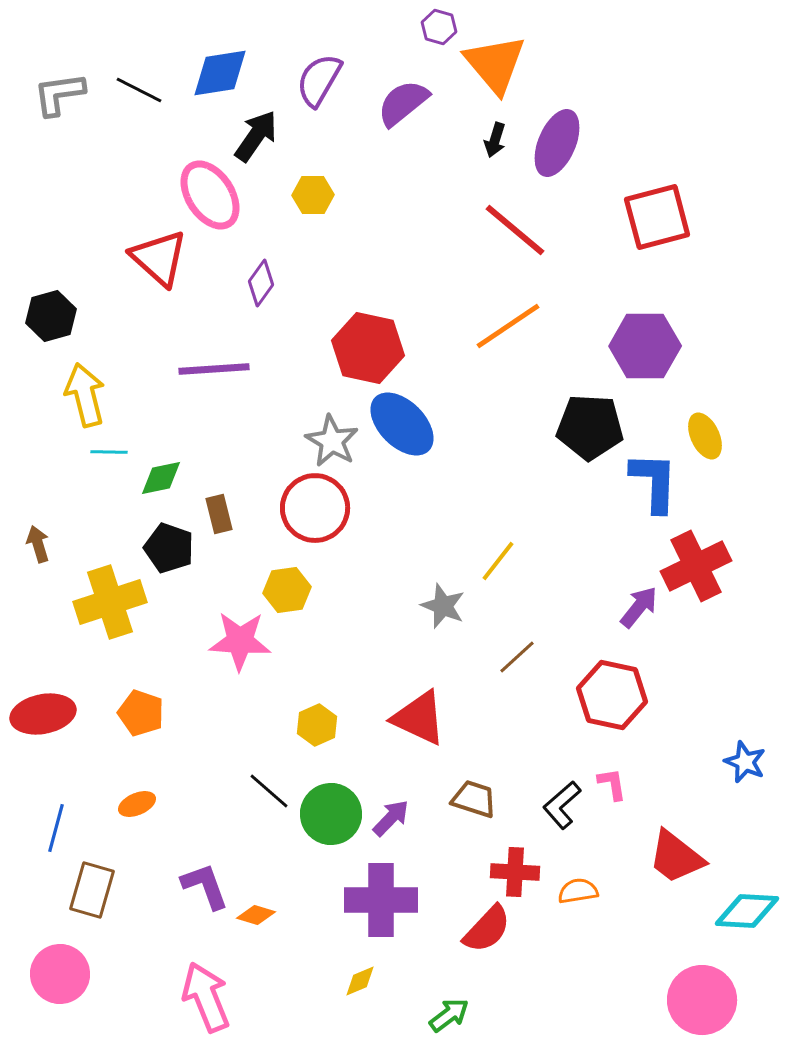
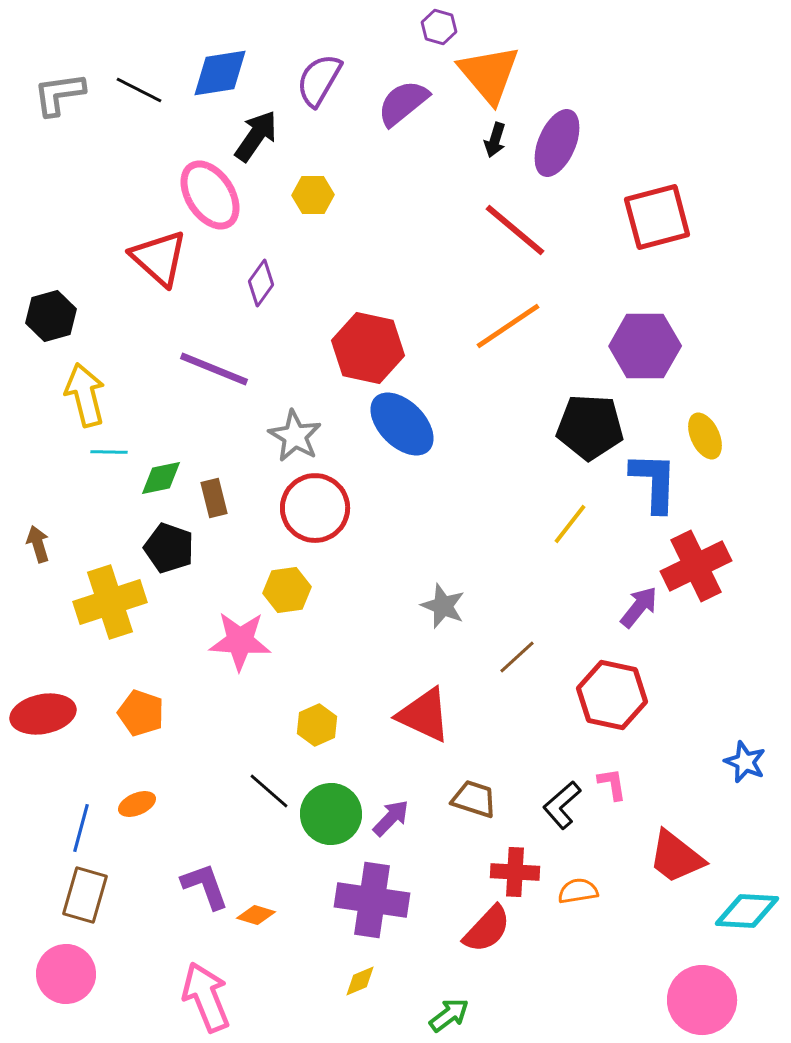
orange triangle at (495, 64): moved 6 px left, 10 px down
purple line at (214, 369): rotated 26 degrees clockwise
gray star at (332, 441): moved 37 px left, 5 px up
brown rectangle at (219, 514): moved 5 px left, 16 px up
yellow line at (498, 561): moved 72 px right, 37 px up
red triangle at (419, 718): moved 5 px right, 3 px up
blue line at (56, 828): moved 25 px right
brown rectangle at (92, 890): moved 7 px left, 5 px down
purple cross at (381, 900): moved 9 px left; rotated 8 degrees clockwise
pink circle at (60, 974): moved 6 px right
